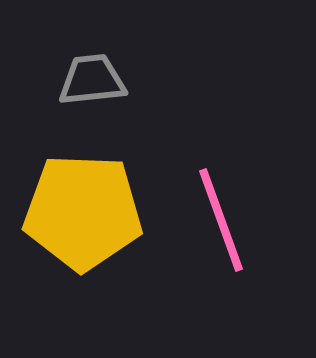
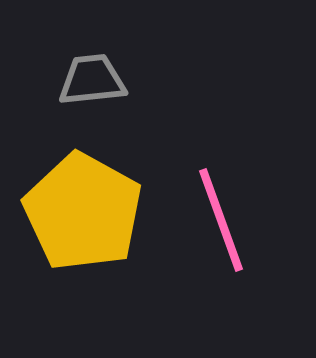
yellow pentagon: rotated 27 degrees clockwise
